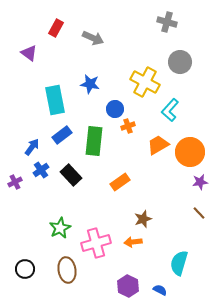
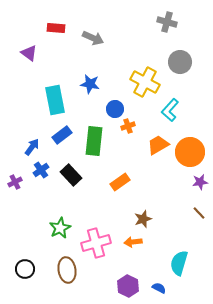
red rectangle: rotated 66 degrees clockwise
blue semicircle: moved 1 px left, 2 px up
